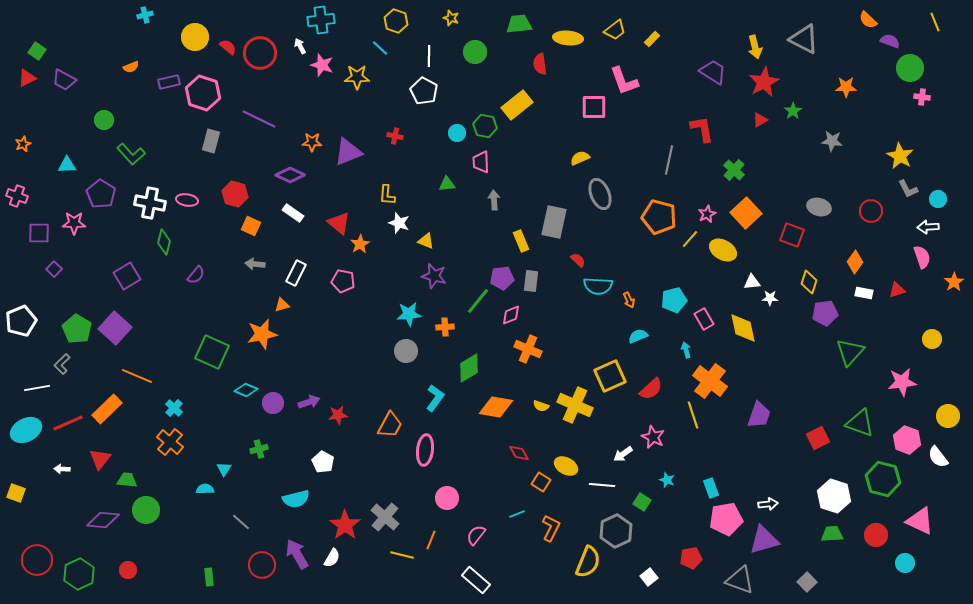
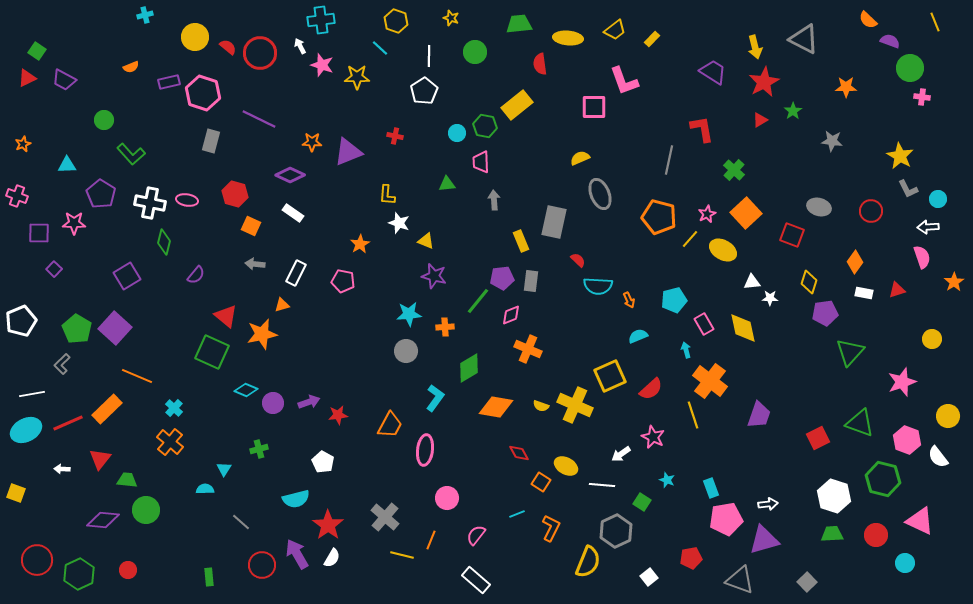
white pentagon at (424, 91): rotated 12 degrees clockwise
red triangle at (339, 223): moved 113 px left, 93 px down
pink rectangle at (704, 319): moved 5 px down
pink star at (902, 382): rotated 12 degrees counterclockwise
white line at (37, 388): moved 5 px left, 6 px down
white arrow at (623, 454): moved 2 px left
red star at (345, 525): moved 17 px left
